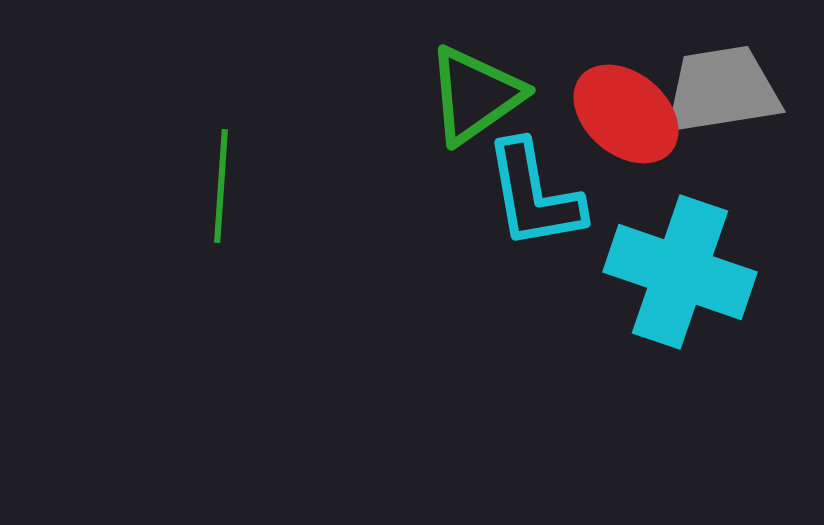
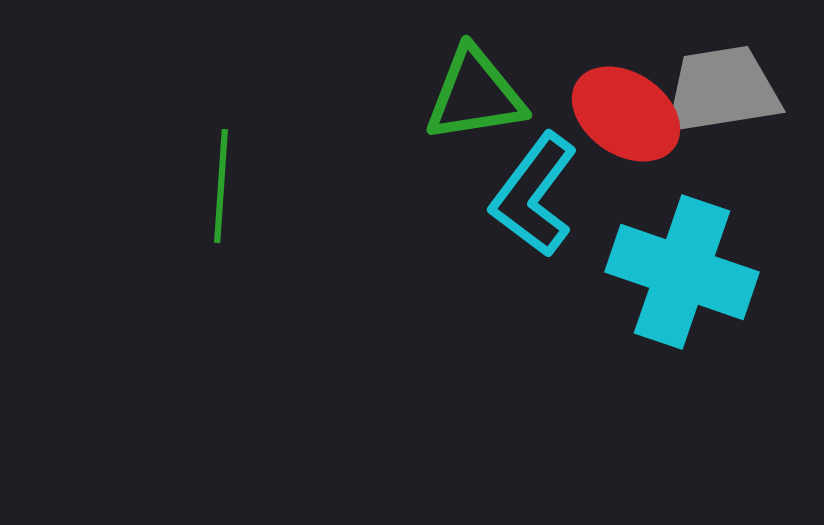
green triangle: rotated 26 degrees clockwise
red ellipse: rotated 6 degrees counterclockwise
cyan L-shape: rotated 47 degrees clockwise
cyan cross: moved 2 px right
